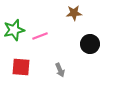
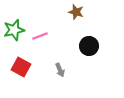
brown star: moved 2 px right, 1 px up; rotated 21 degrees clockwise
black circle: moved 1 px left, 2 px down
red square: rotated 24 degrees clockwise
